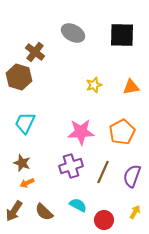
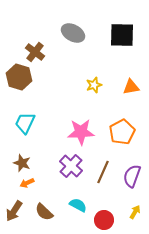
purple cross: rotated 30 degrees counterclockwise
